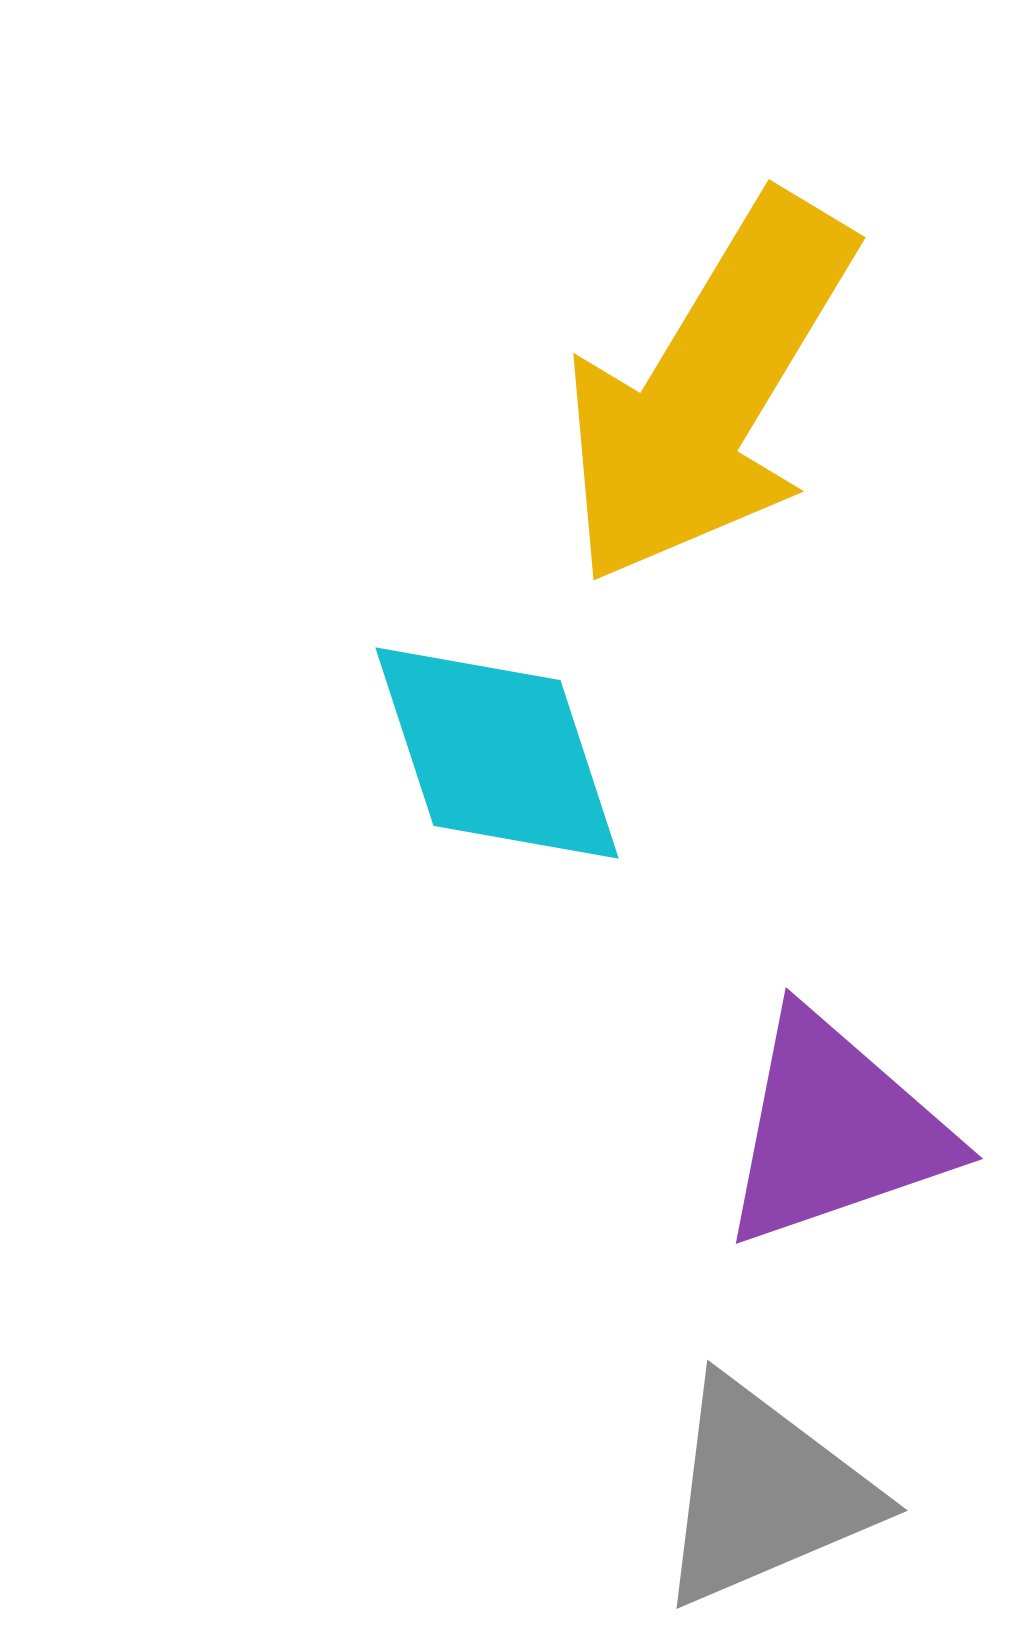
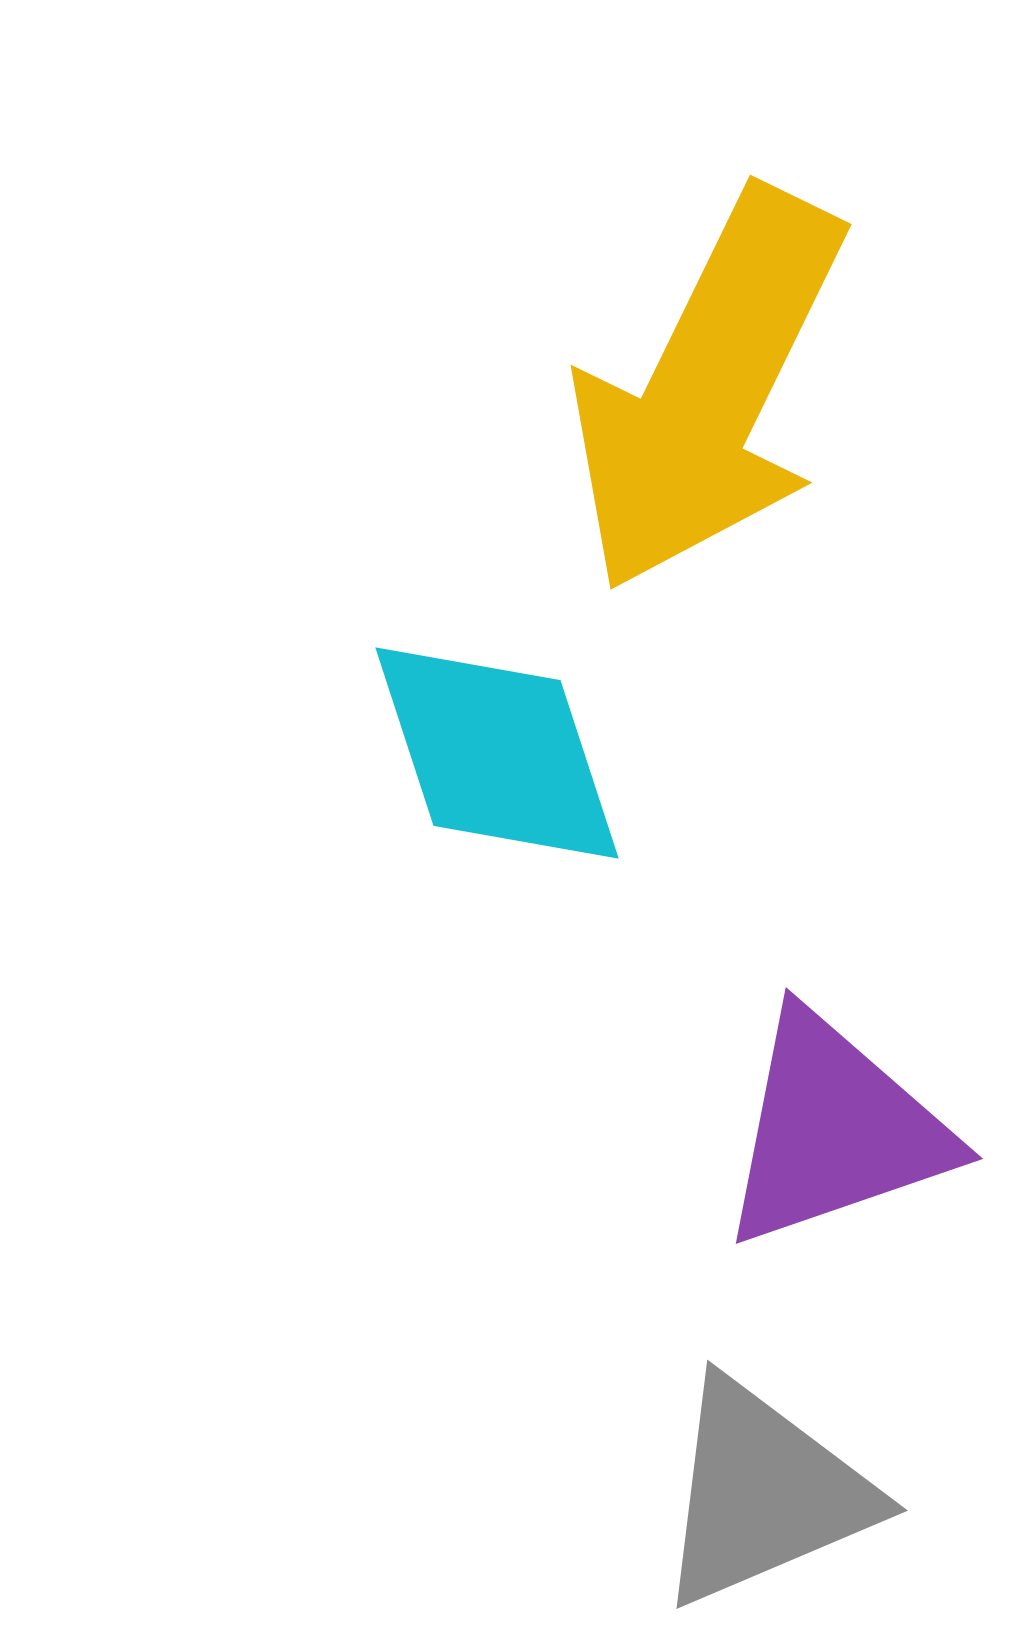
yellow arrow: rotated 5 degrees counterclockwise
